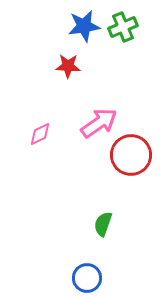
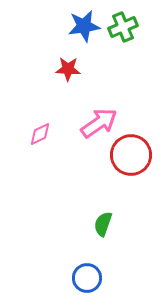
red star: moved 3 px down
